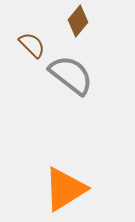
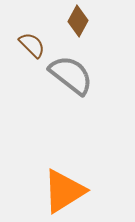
brown diamond: rotated 12 degrees counterclockwise
orange triangle: moved 1 px left, 2 px down
